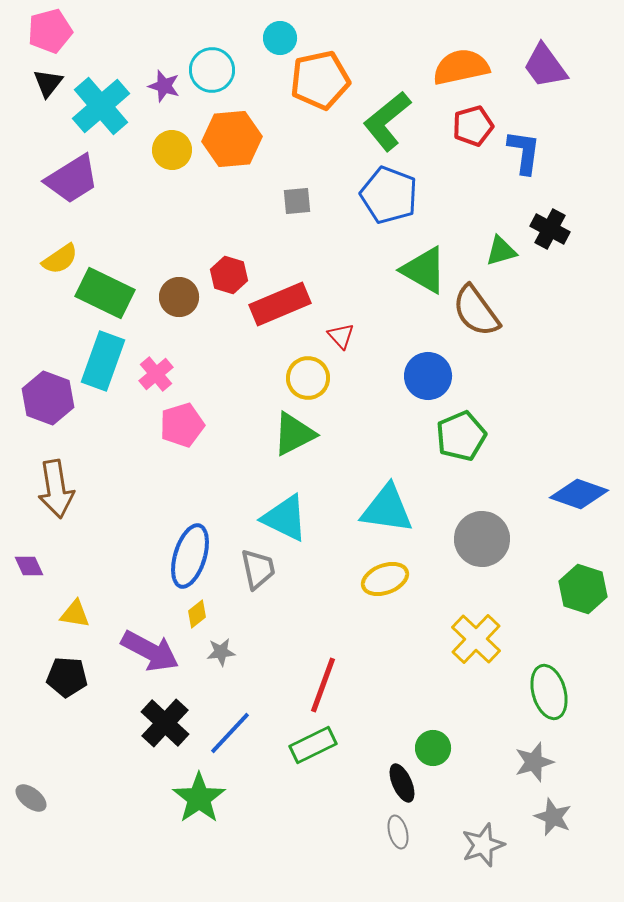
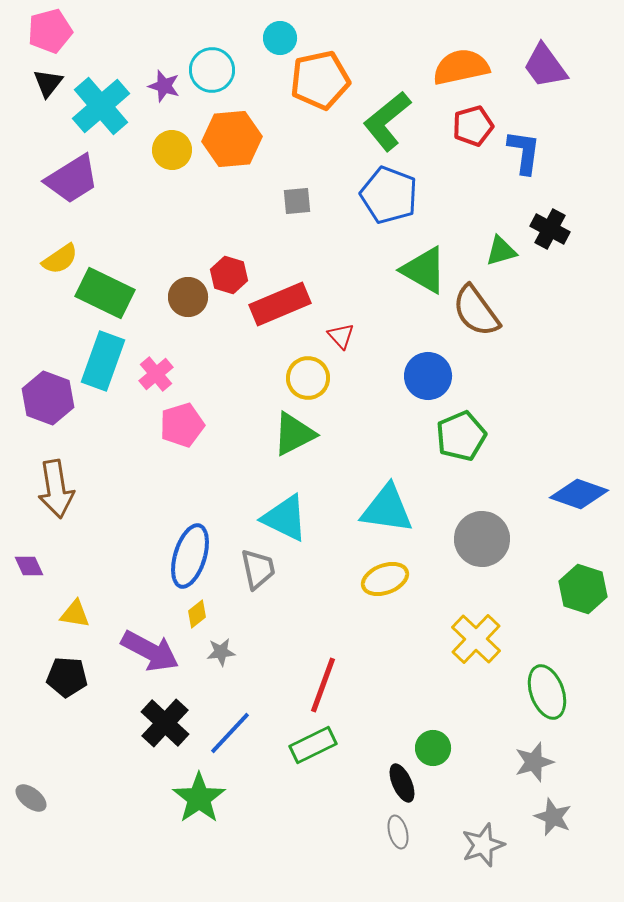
brown circle at (179, 297): moved 9 px right
green ellipse at (549, 692): moved 2 px left; rotated 4 degrees counterclockwise
